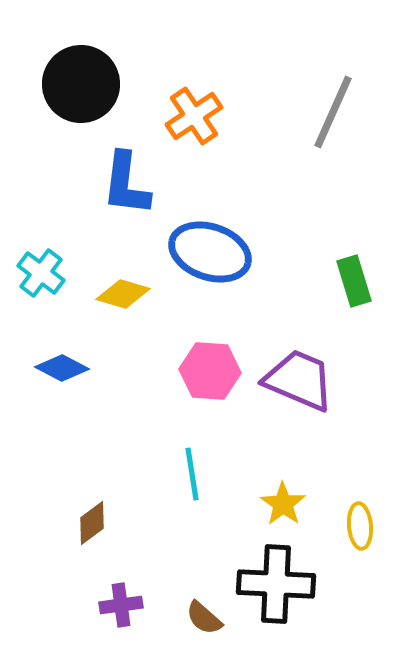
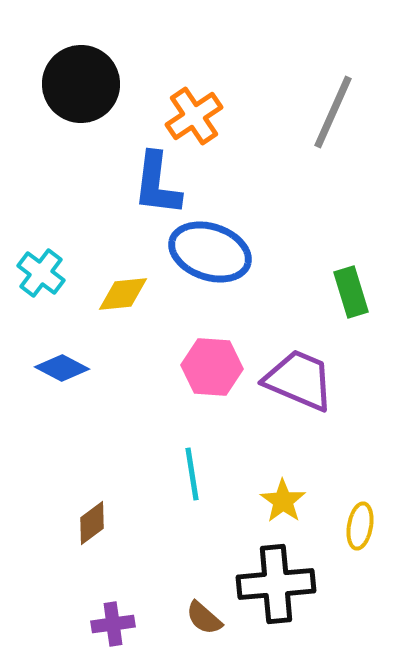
blue L-shape: moved 31 px right
green rectangle: moved 3 px left, 11 px down
yellow diamond: rotated 22 degrees counterclockwise
pink hexagon: moved 2 px right, 4 px up
yellow star: moved 3 px up
yellow ellipse: rotated 15 degrees clockwise
black cross: rotated 8 degrees counterclockwise
purple cross: moved 8 px left, 19 px down
